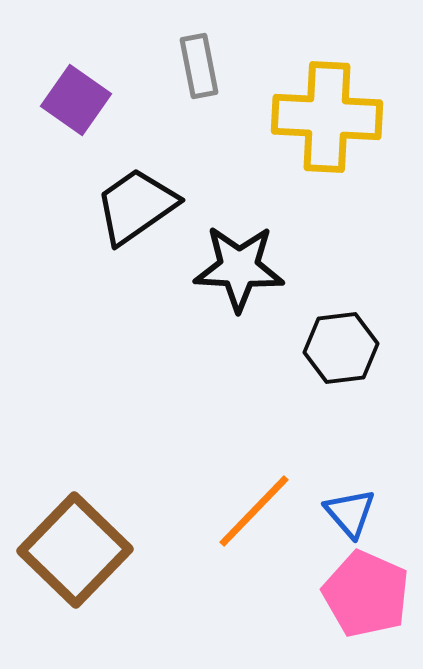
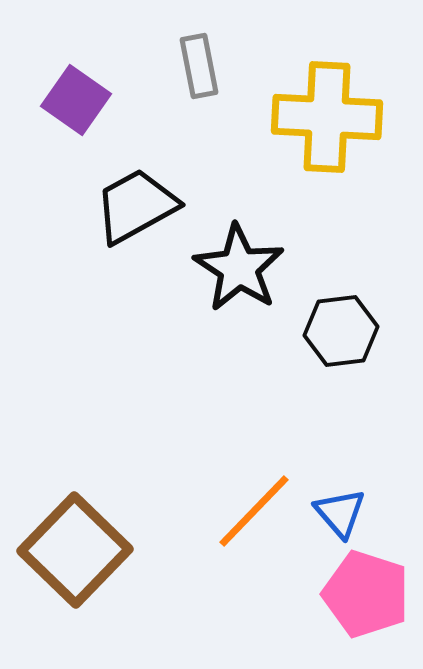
black trapezoid: rotated 6 degrees clockwise
black star: rotated 30 degrees clockwise
black hexagon: moved 17 px up
blue triangle: moved 10 px left
pink pentagon: rotated 6 degrees counterclockwise
